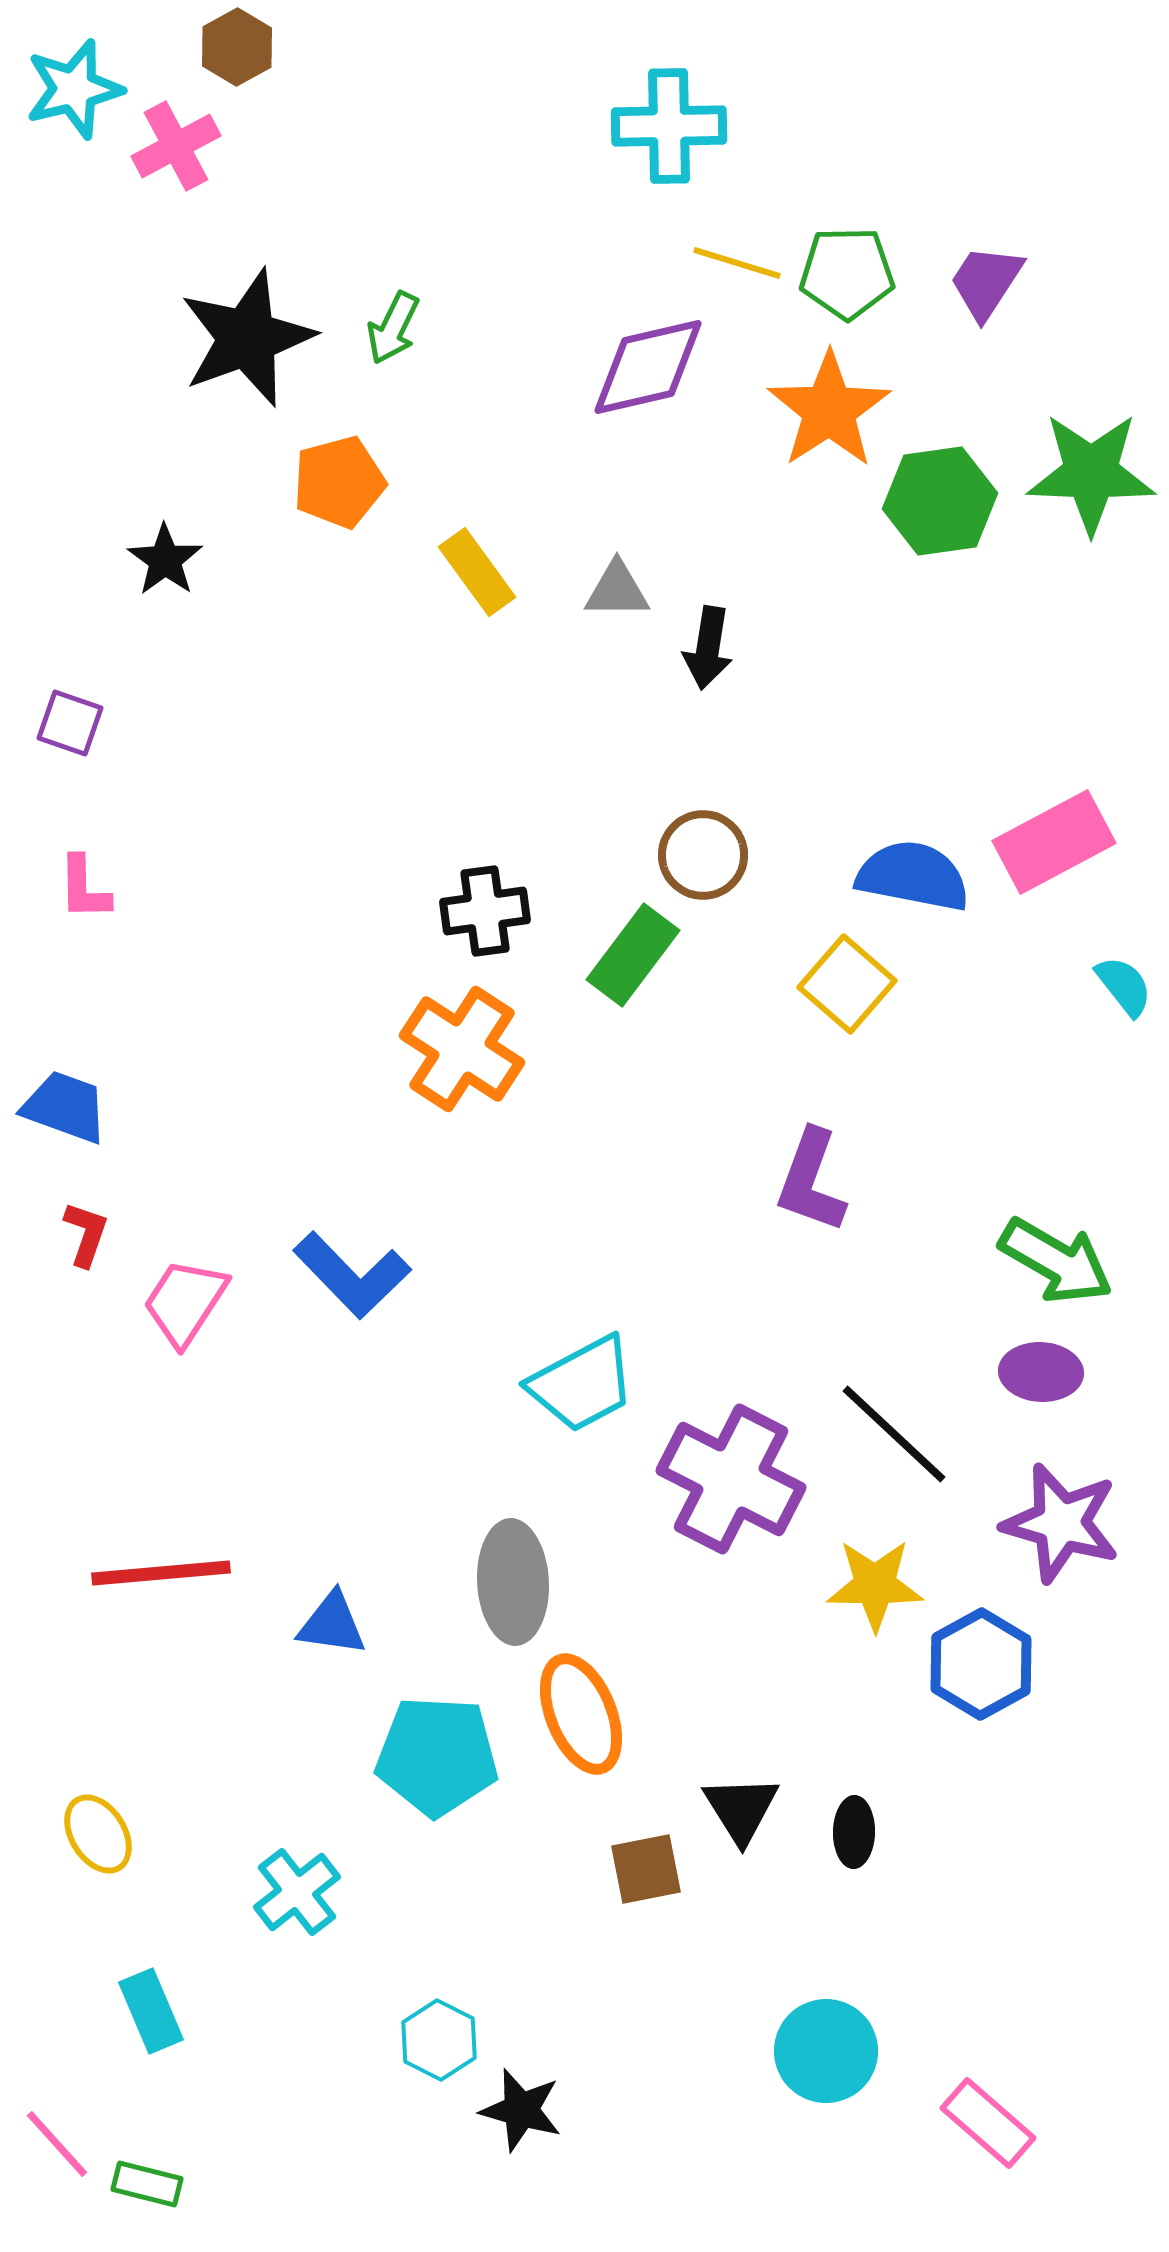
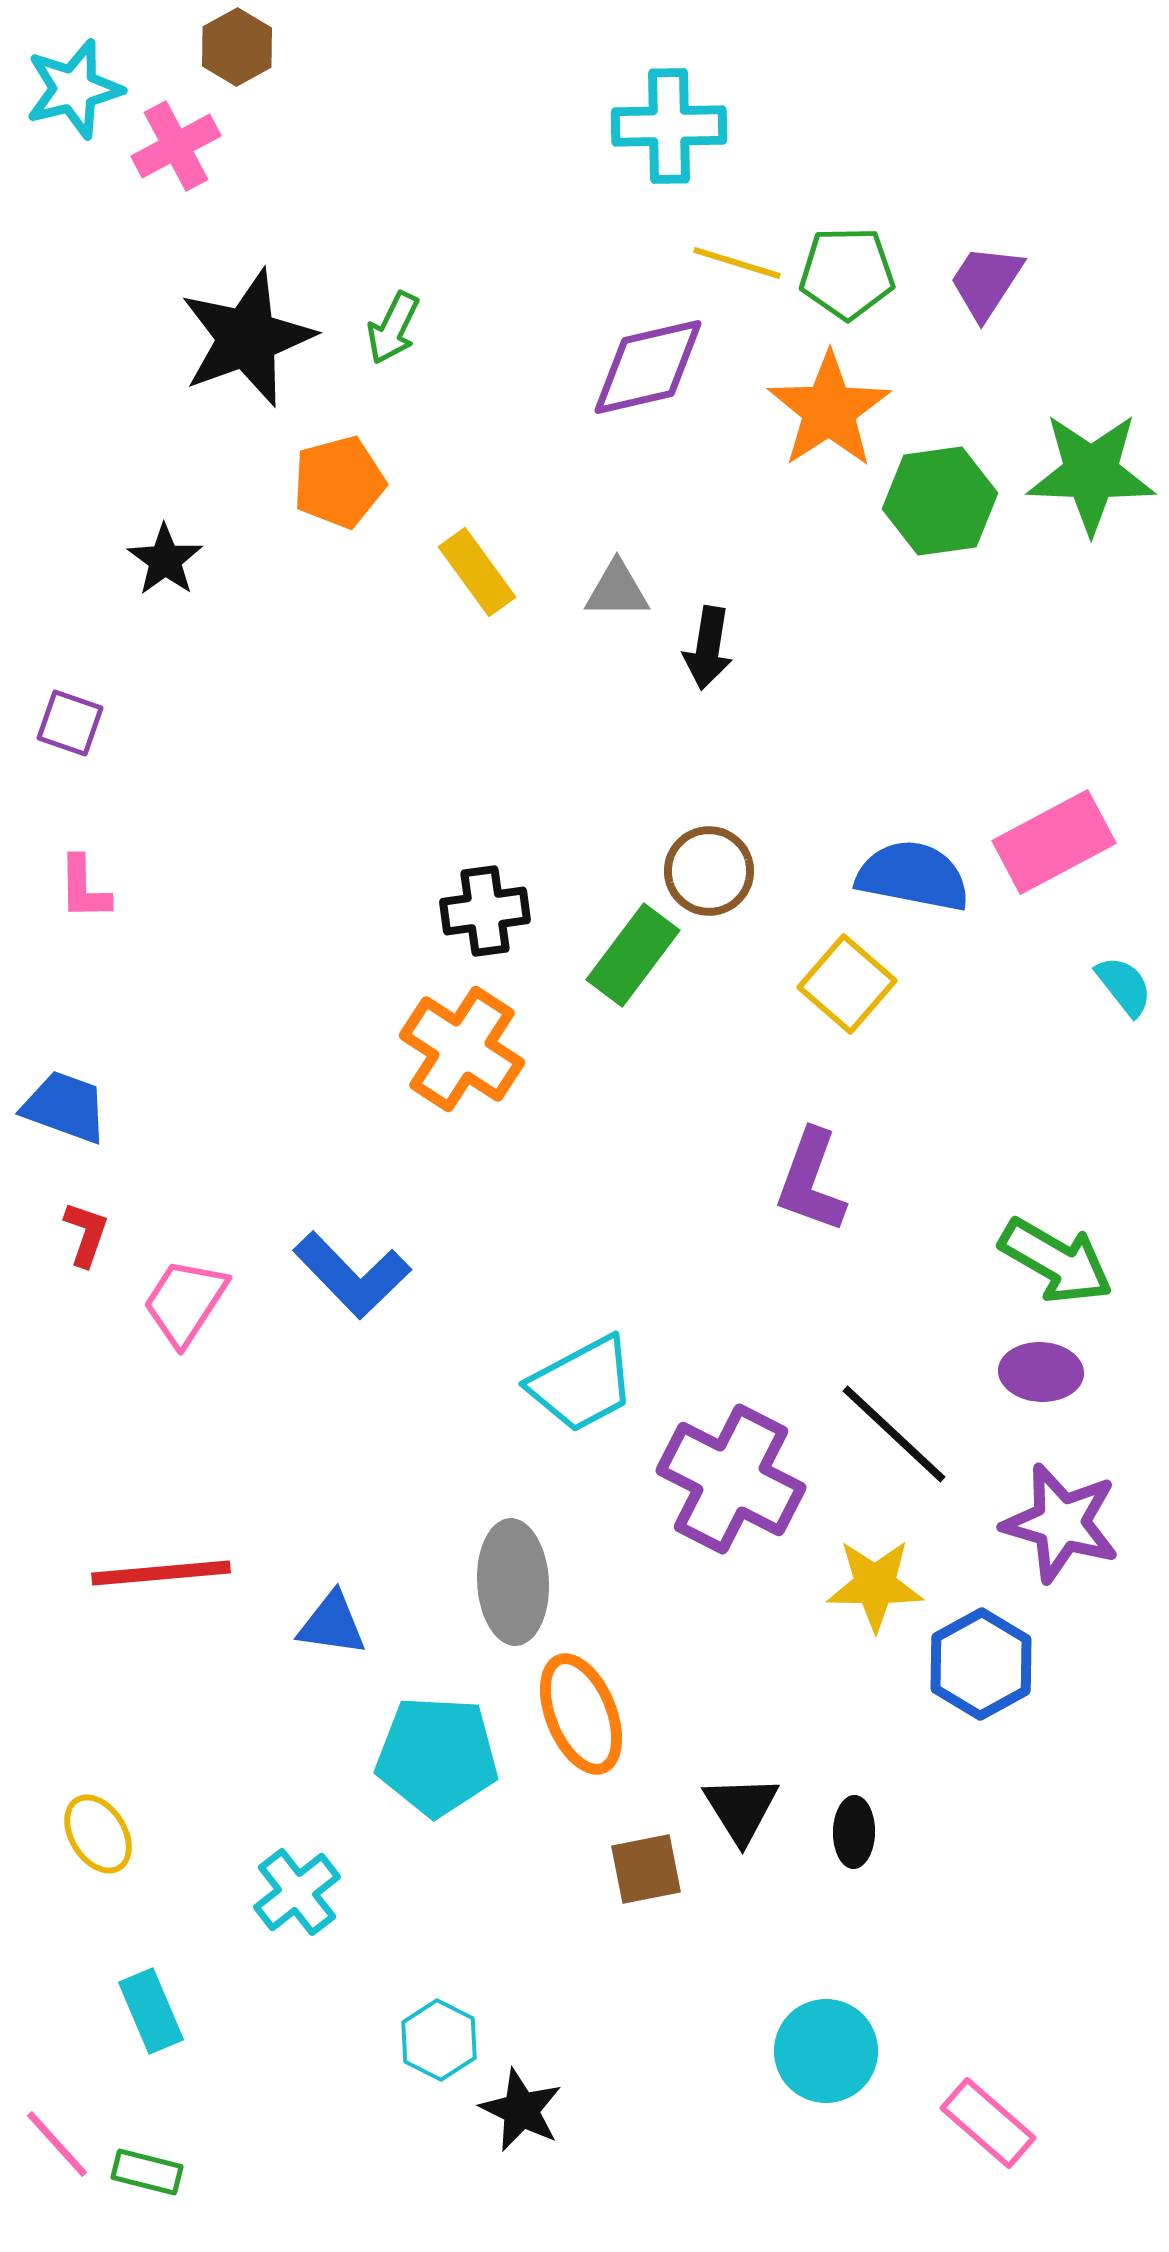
brown circle at (703, 855): moved 6 px right, 16 px down
black star at (521, 2110): rotated 10 degrees clockwise
green rectangle at (147, 2184): moved 12 px up
